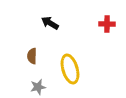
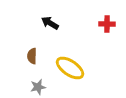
yellow ellipse: moved 1 px up; rotated 40 degrees counterclockwise
